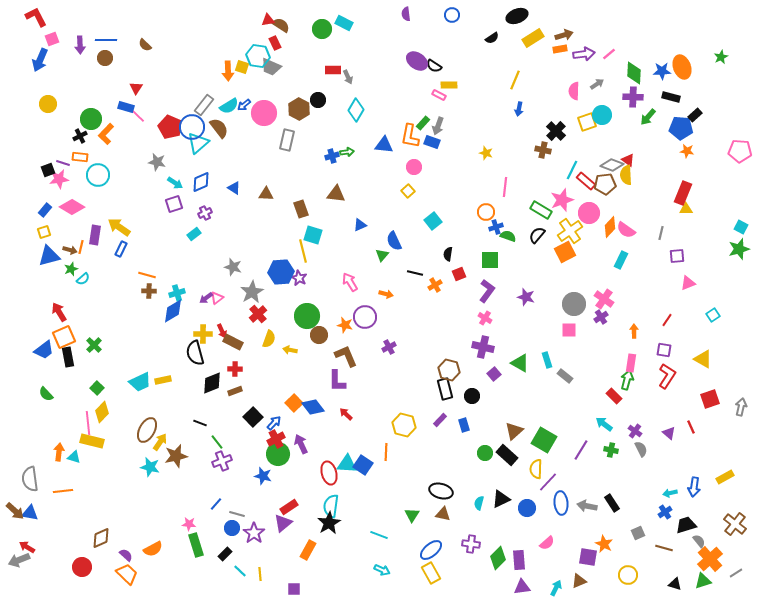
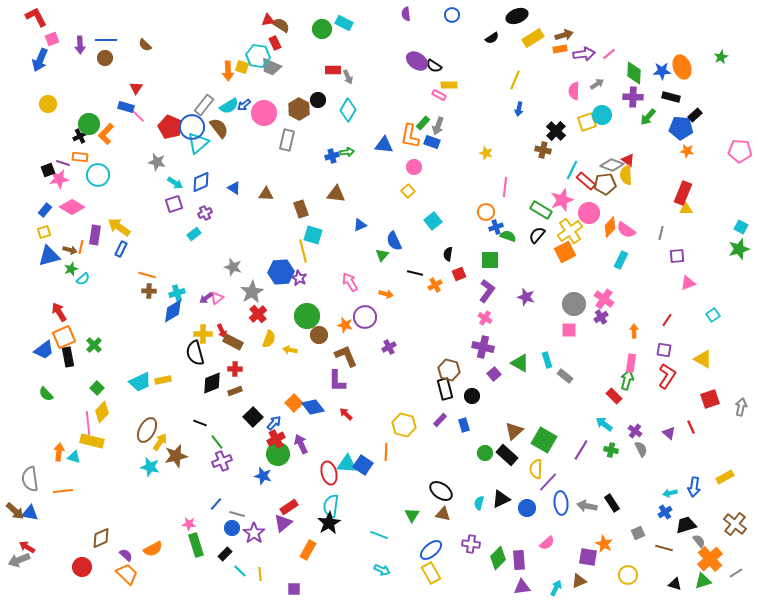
cyan diamond at (356, 110): moved 8 px left
green circle at (91, 119): moved 2 px left, 5 px down
black ellipse at (441, 491): rotated 20 degrees clockwise
